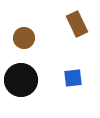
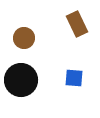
blue square: moved 1 px right; rotated 12 degrees clockwise
